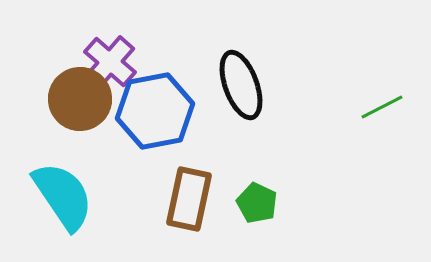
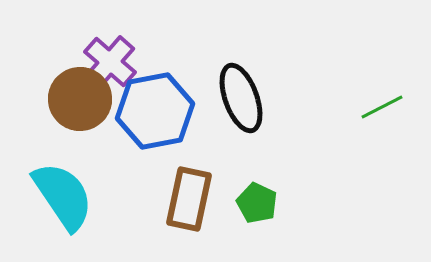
black ellipse: moved 13 px down
